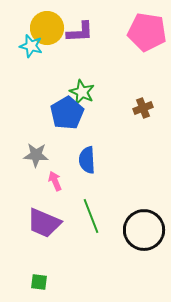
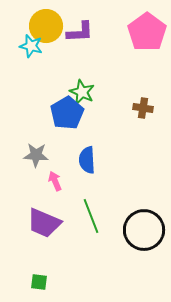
yellow circle: moved 1 px left, 2 px up
pink pentagon: rotated 27 degrees clockwise
brown cross: rotated 30 degrees clockwise
